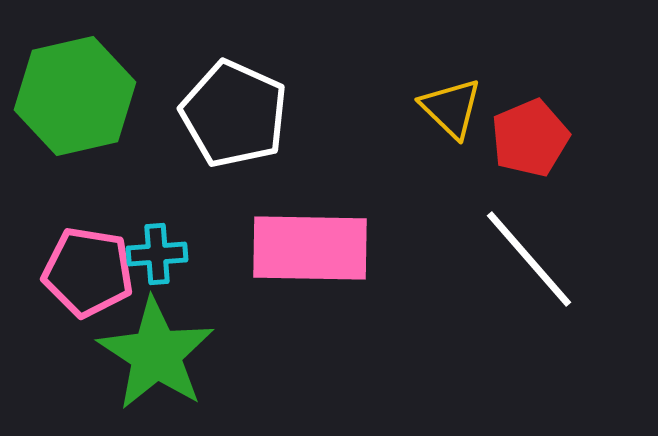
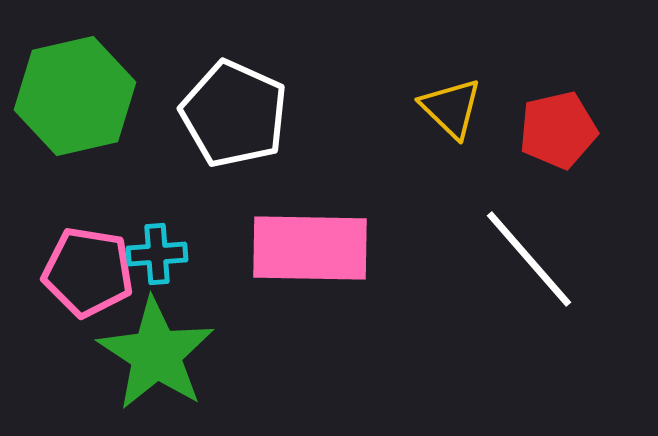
red pentagon: moved 28 px right, 8 px up; rotated 10 degrees clockwise
